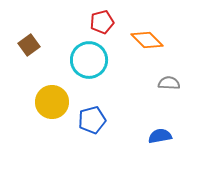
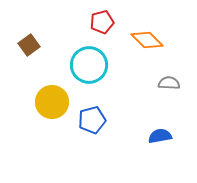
cyan circle: moved 5 px down
